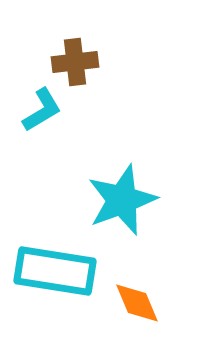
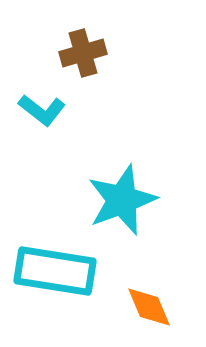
brown cross: moved 8 px right, 9 px up; rotated 9 degrees counterclockwise
cyan L-shape: rotated 69 degrees clockwise
orange diamond: moved 12 px right, 4 px down
